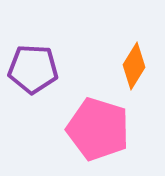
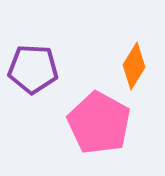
pink pentagon: moved 1 px right, 6 px up; rotated 12 degrees clockwise
